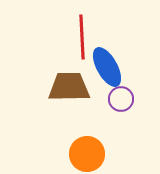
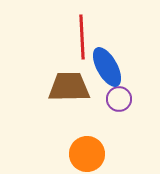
purple circle: moved 2 px left
